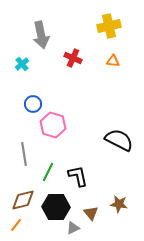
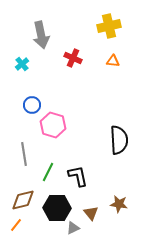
blue circle: moved 1 px left, 1 px down
black semicircle: rotated 60 degrees clockwise
black hexagon: moved 1 px right, 1 px down
